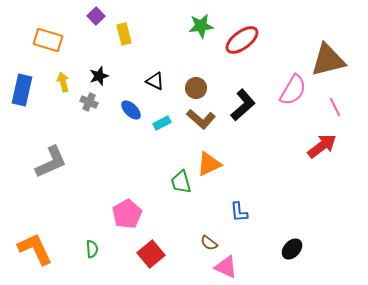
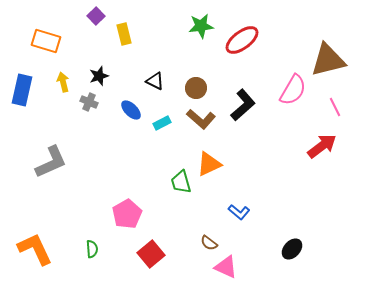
orange rectangle: moved 2 px left, 1 px down
blue L-shape: rotated 45 degrees counterclockwise
